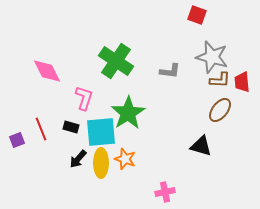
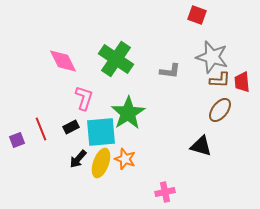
green cross: moved 2 px up
pink diamond: moved 16 px right, 10 px up
black rectangle: rotated 42 degrees counterclockwise
yellow ellipse: rotated 20 degrees clockwise
